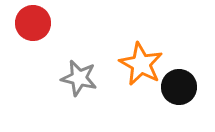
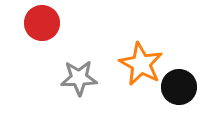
red circle: moved 9 px right
gray star: rotated 15 degrees counterclockwise
